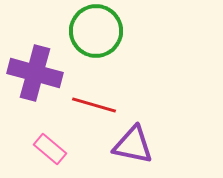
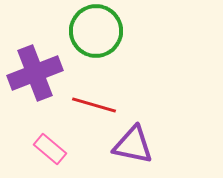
purple cross: rotated 36 degrees counterclockwise
